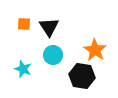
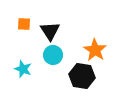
black triangle: moved 1 px right, 4 px down
